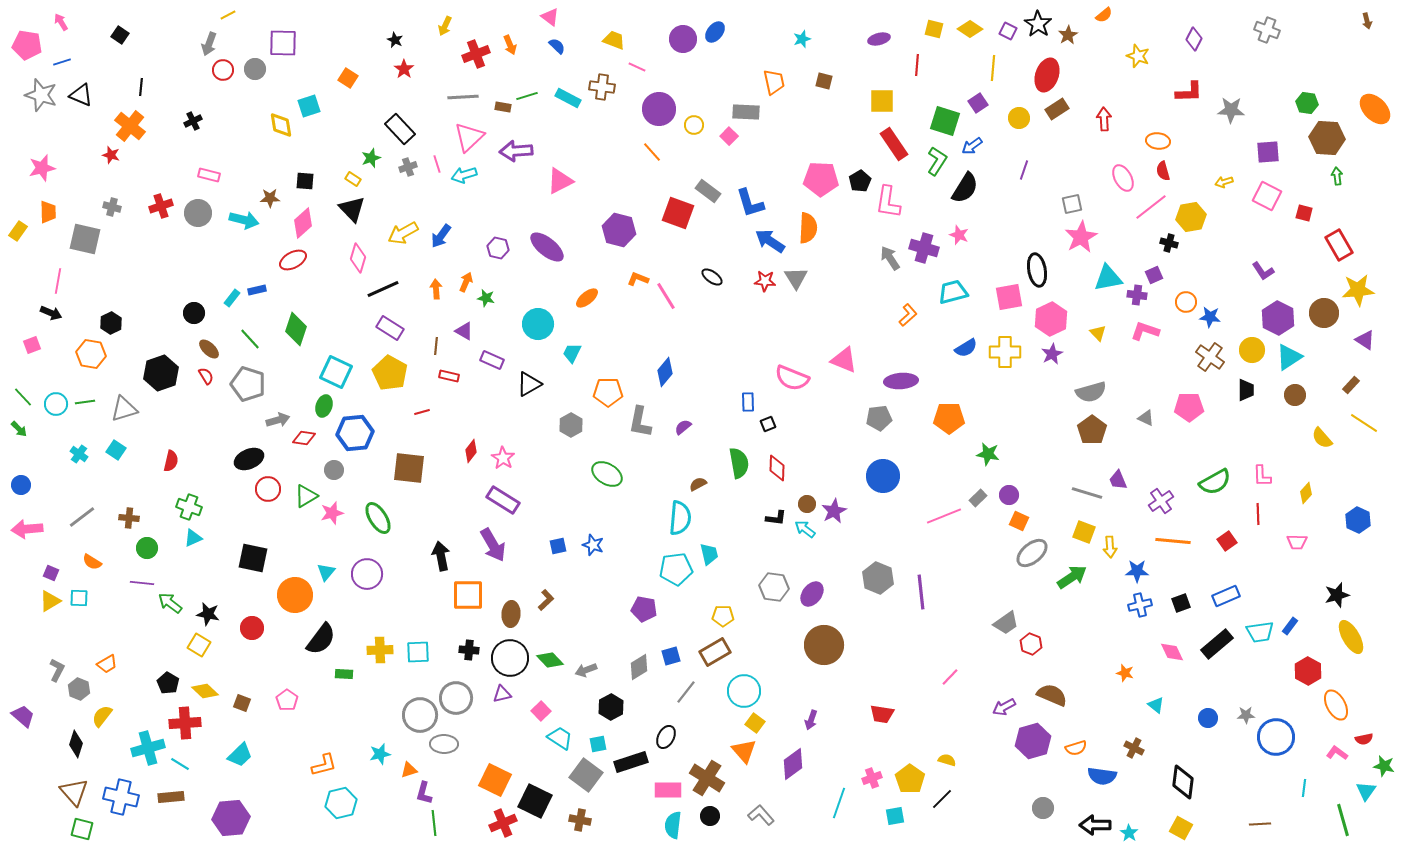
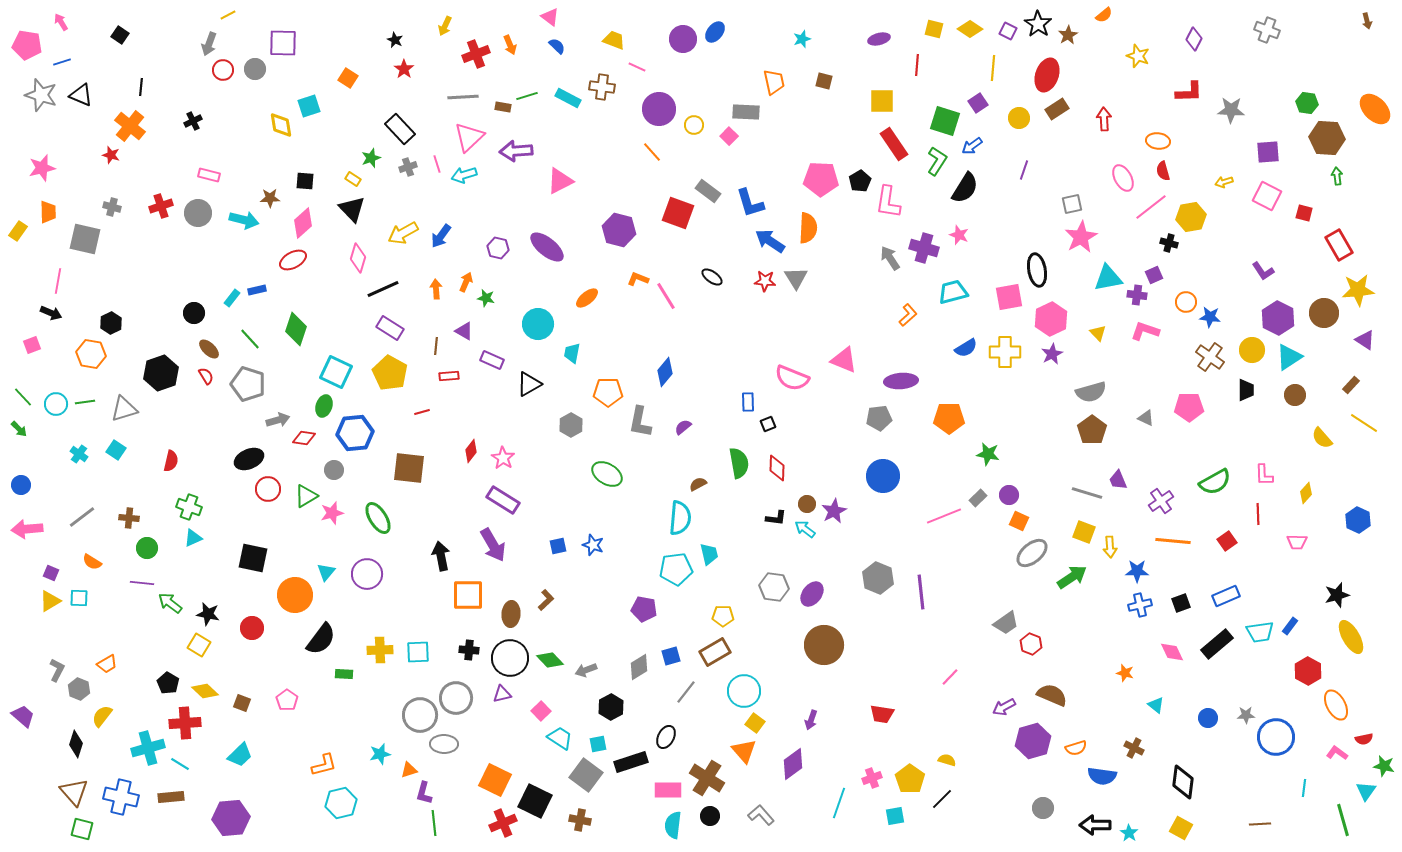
cyan trapezoid at (572, 353): rotated 15 degrees counterclockwise
red rectangle at (449, 376): rotated 18 degrees counterclockwise
pink L-shape at (1262, 476): moved 2 px right, 1 px up
